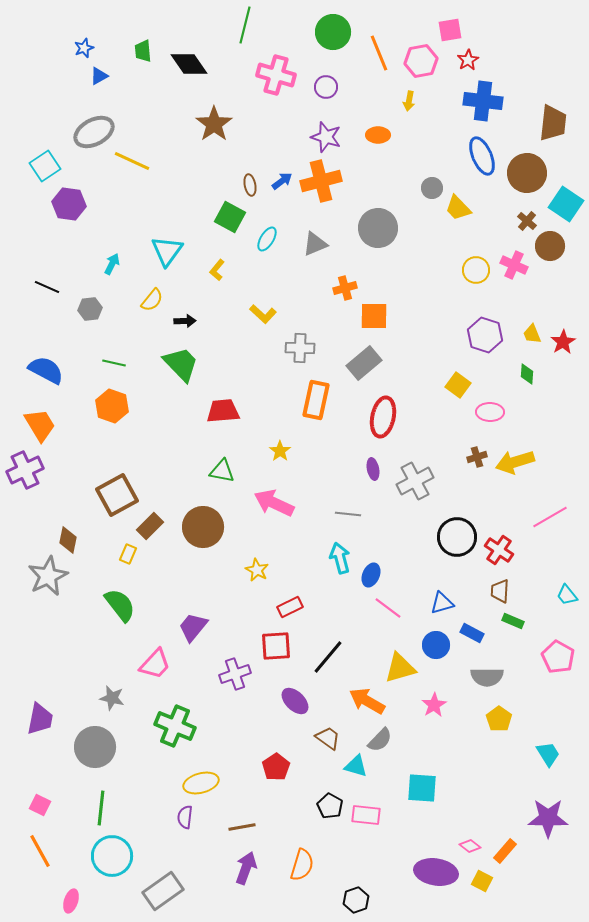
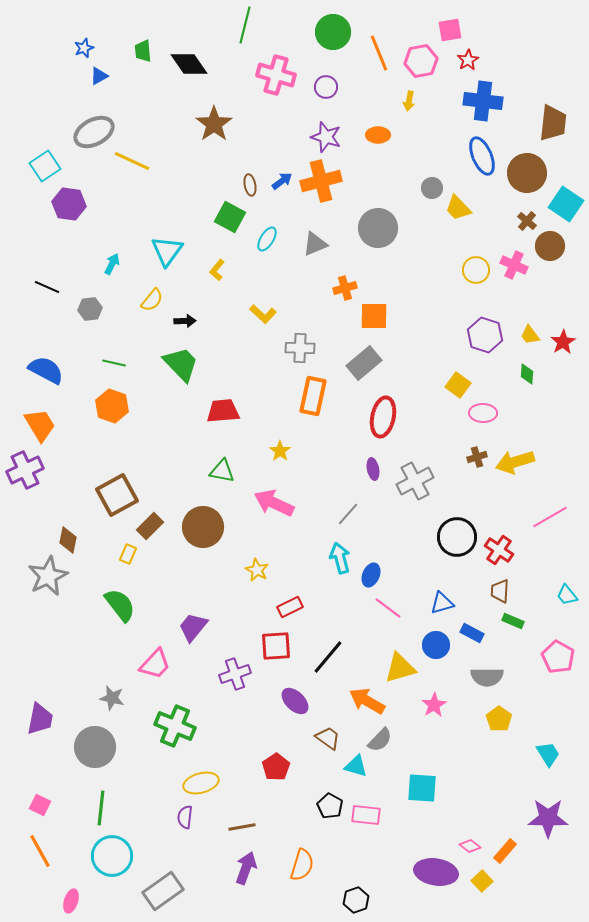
yellow trapezoid at (532, 334): moved 2 px left, 1 px down; rotated 15 degrees counterclockwise
orange rectangle at (316, 400): moved 3 px left, 4 px up
pink ellipse at (490, 412): moved 7 px left, 1 px down
gray line at (348, 514): rotated 55 degrees counterclockwise
yellow square at (482, 881): rotated 20 degrees clockwise
